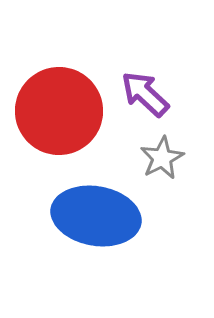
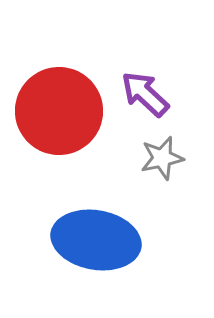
gray star: rotated 15 degrees clockwise
blue ellipse: moved 24 px down
